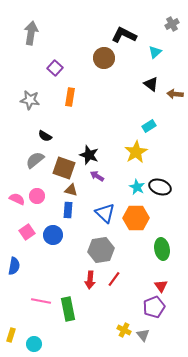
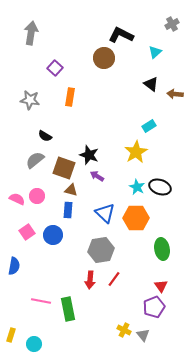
black L-shape: moved 3 px left
